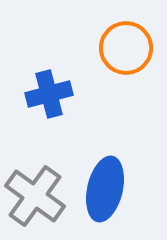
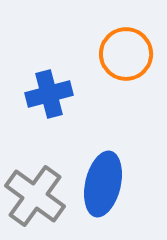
orange circle: moved 6 px down
blue ellipse: moved 2 px left, 5 px up
